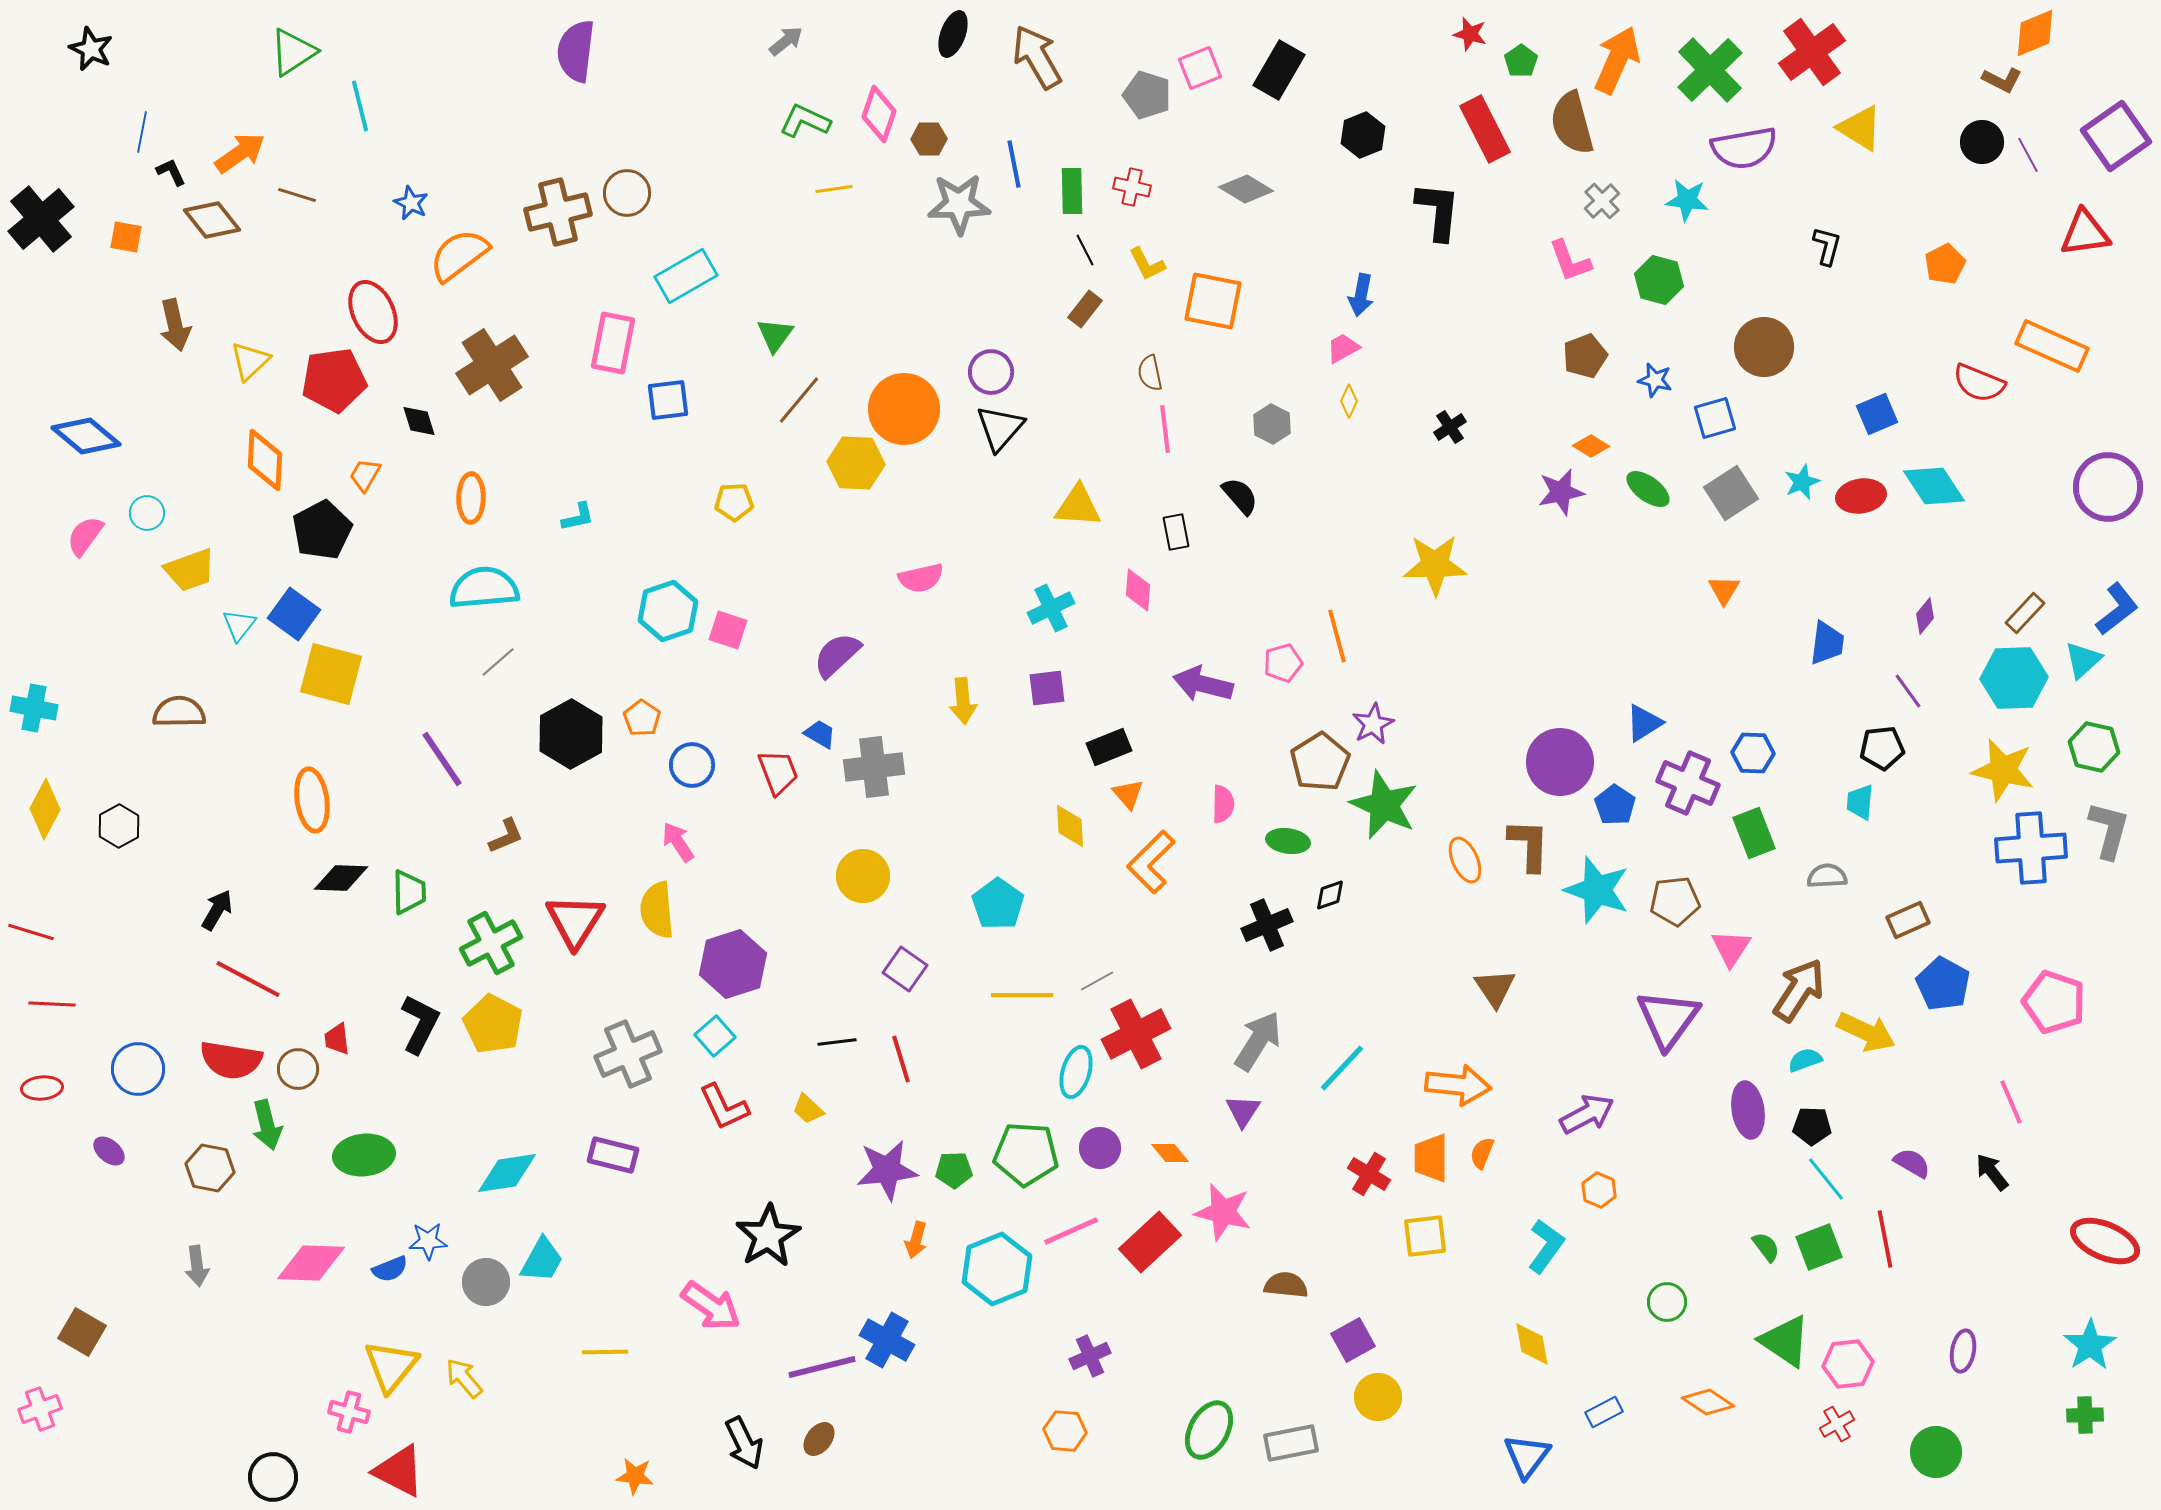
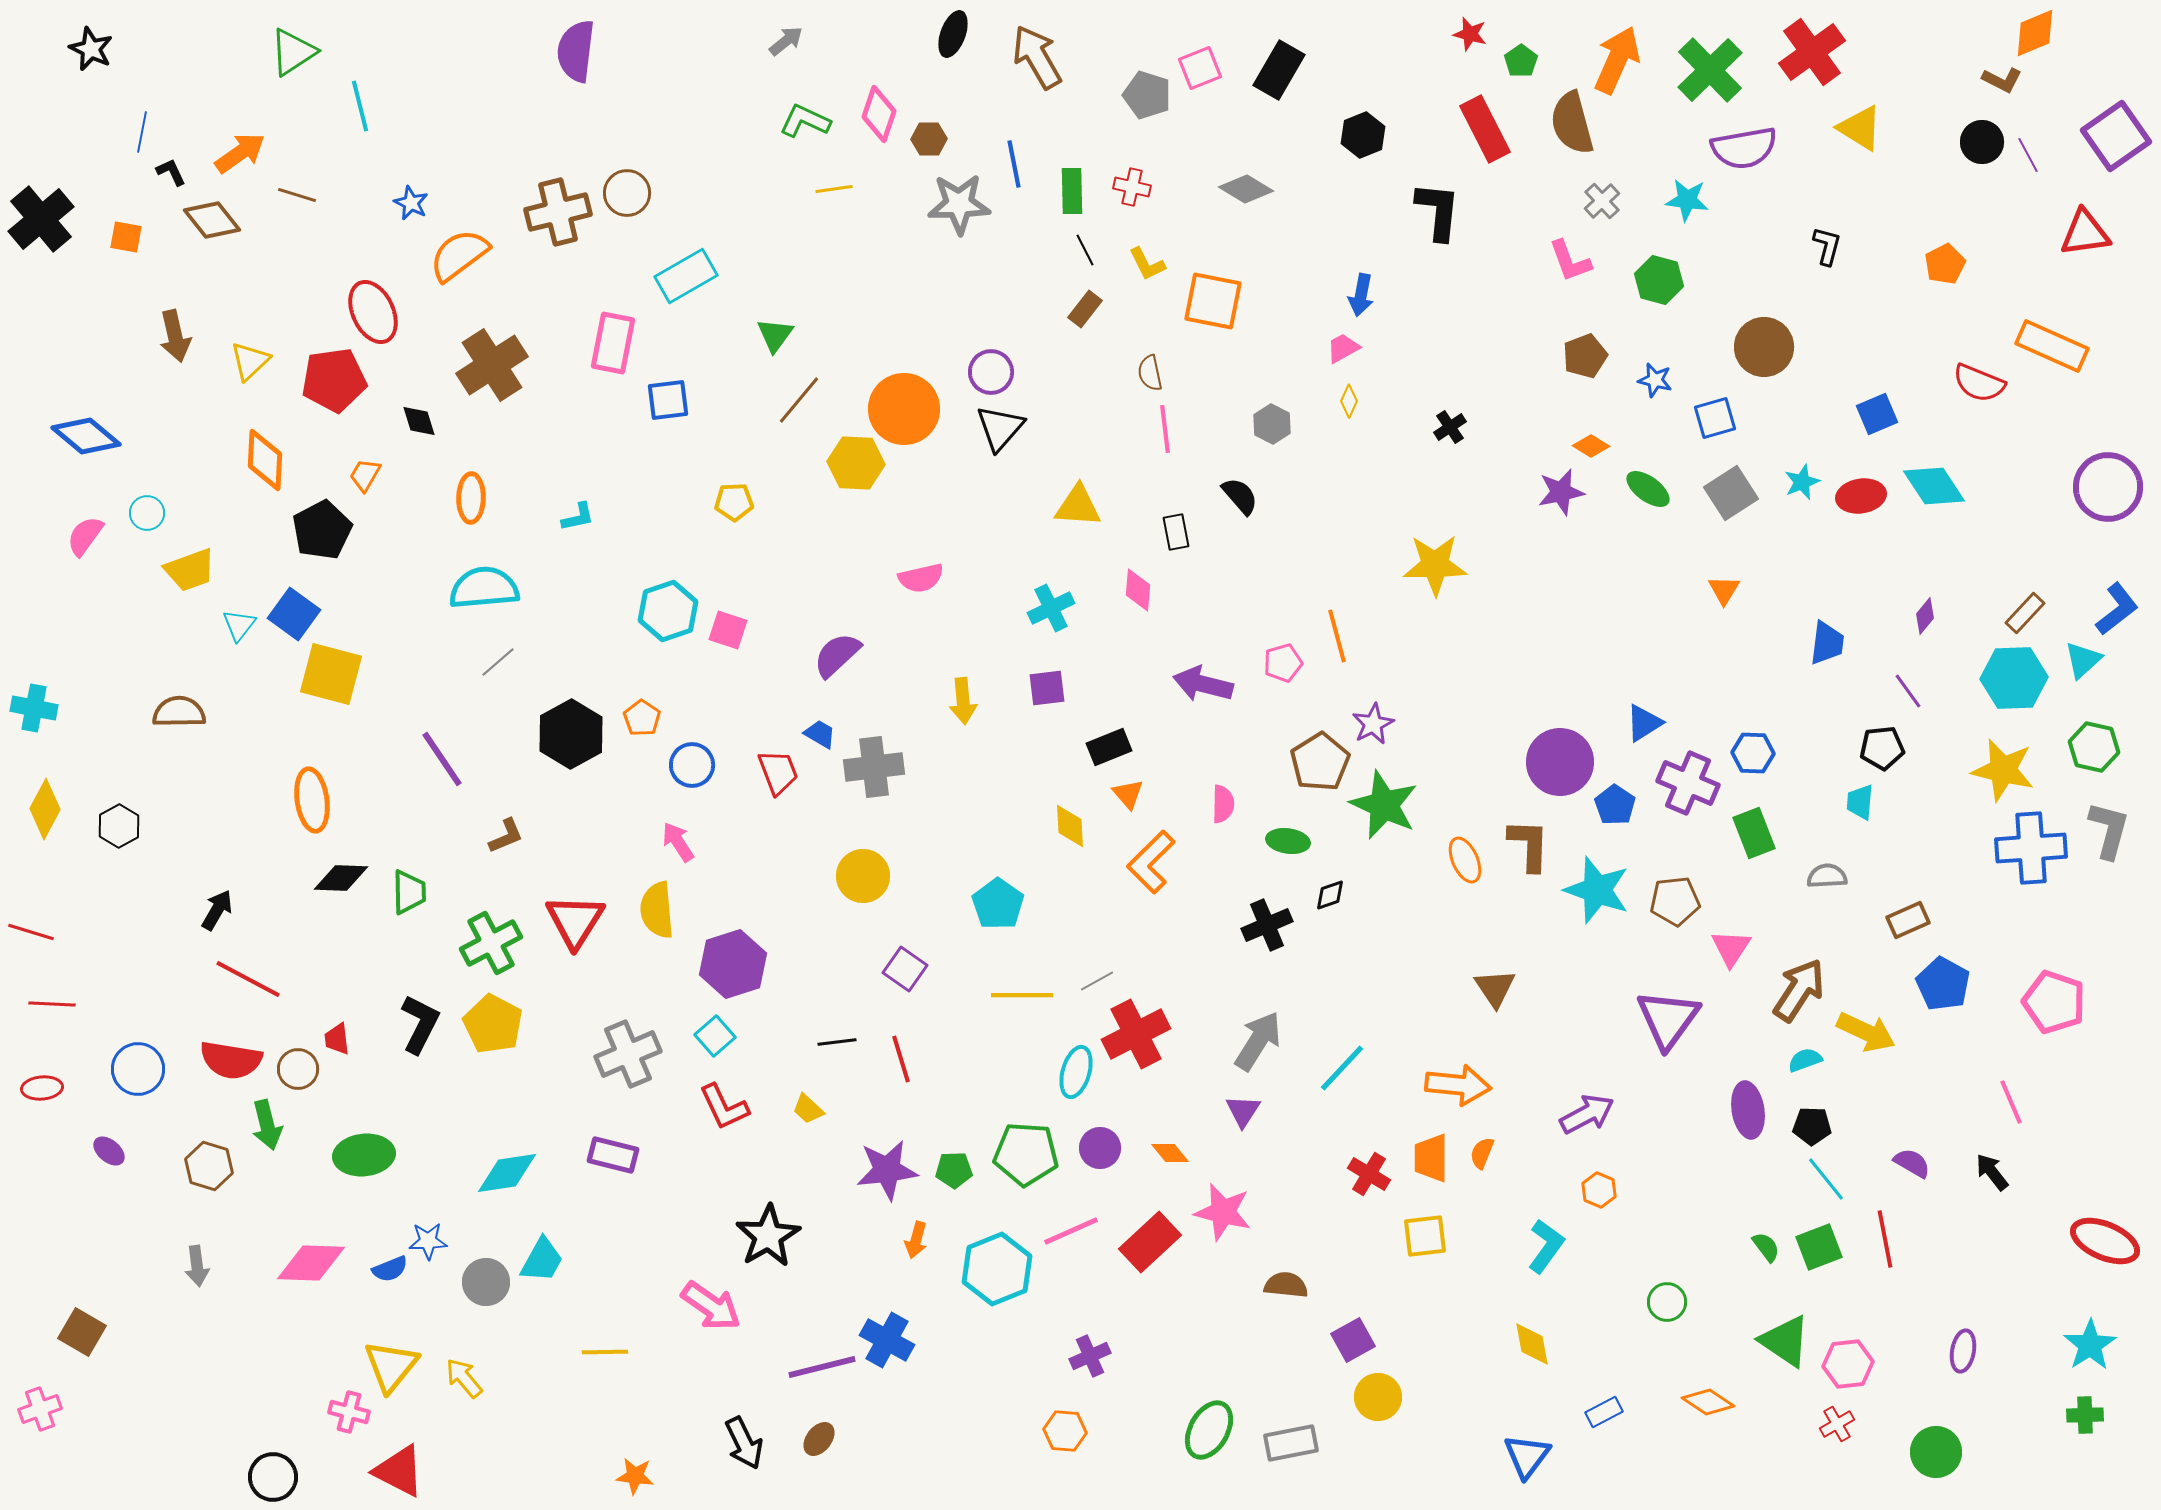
brown arrow at (175, 325): moved 11 px down
brown hexagon at (210, 1168): moved 1 px left, 2 px up; rotated 6 degrees clockwise
